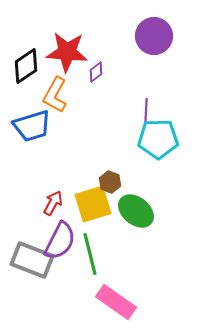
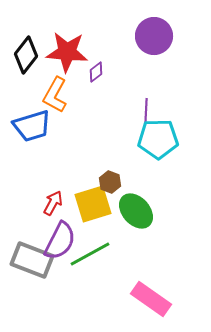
black diamond: moved 11 px up; rotated 18 degrees counterclockwise
green ellipse: rotated 9 degrees clockwise
green line: rotated 75 degrees clockwise
pink rectangle: moved 35 px right, 3 px up
